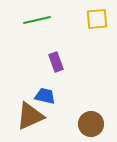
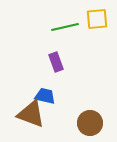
green line: moved 28 px right, 7 px down
brown triangle: moved 1 px right, 2 px up; rotated 44 degrees clockwise
brown circle: moved 1 px left, 1 px up
